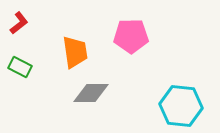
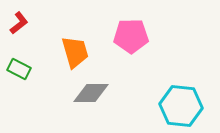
orange trapezoid: rotated 8 degrees counterclockwise
green rectangle: moved 1 px left, 2 px down
